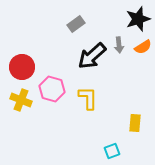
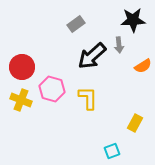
black star: moved 5 px left, 1 px down; rotated 15 degrees clockwise
orange semicircle: moved 19 px down
yellow rectangle: rotated 24 degrees clockwise
